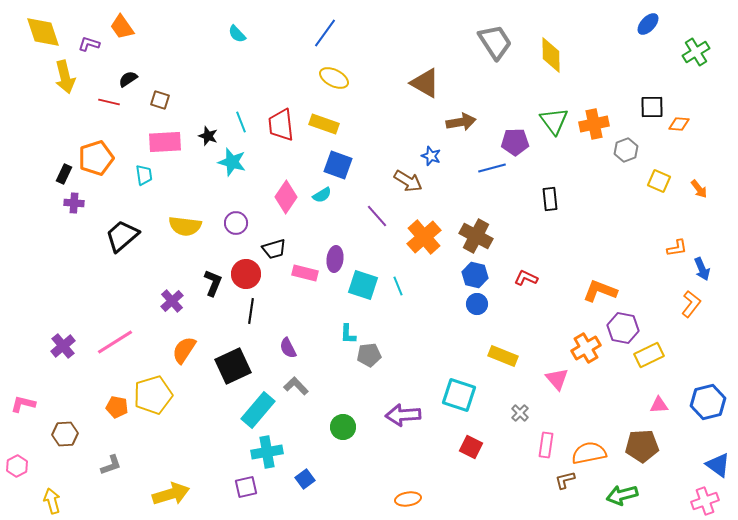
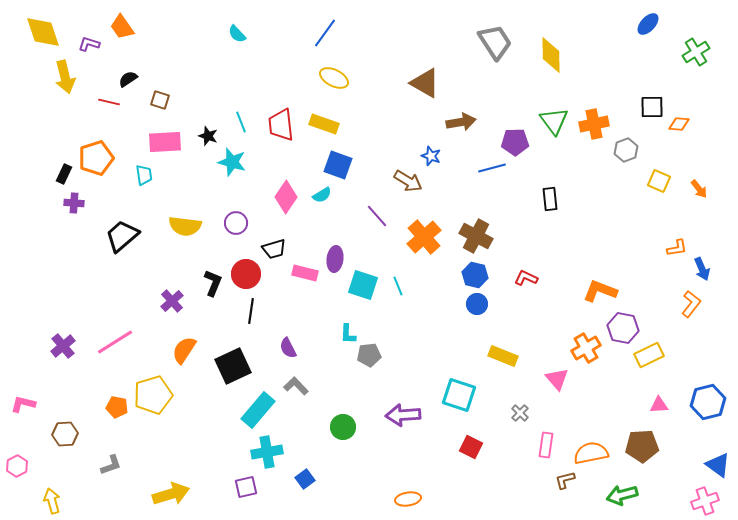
orange semicircle at (589, 453): moved 2 px right
